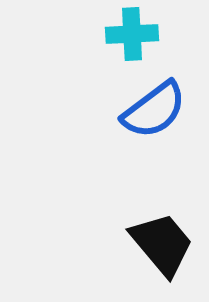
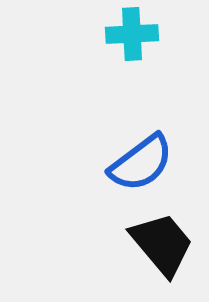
blue semicircle: moved 13 px left, 53 px down
